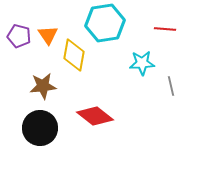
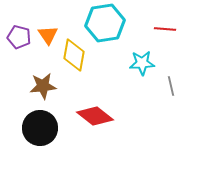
purple pentagon: moved 1 px down
